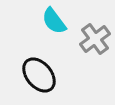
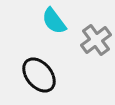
gray cross: moved 1 px right, 1 px down
